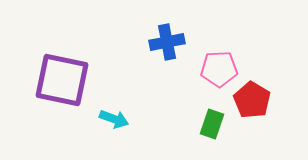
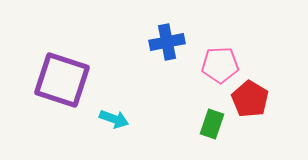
pink pentagon: moved 1 px right, 4 px up
purple square: rotated 6 degrees clockwise
red pentagon: moved 2 px left, 1 px up
